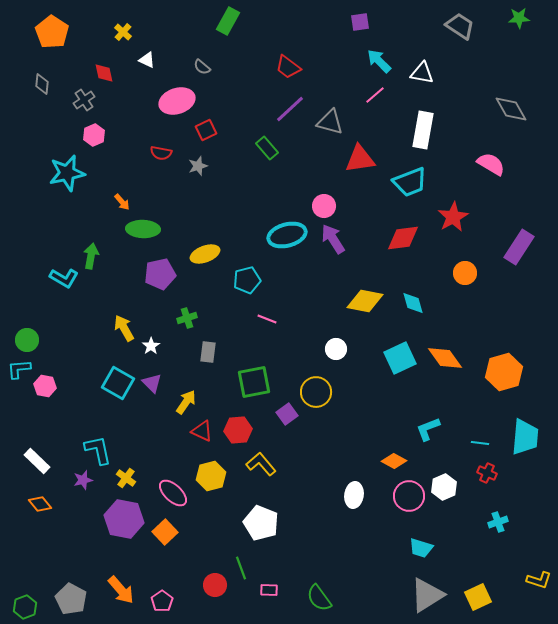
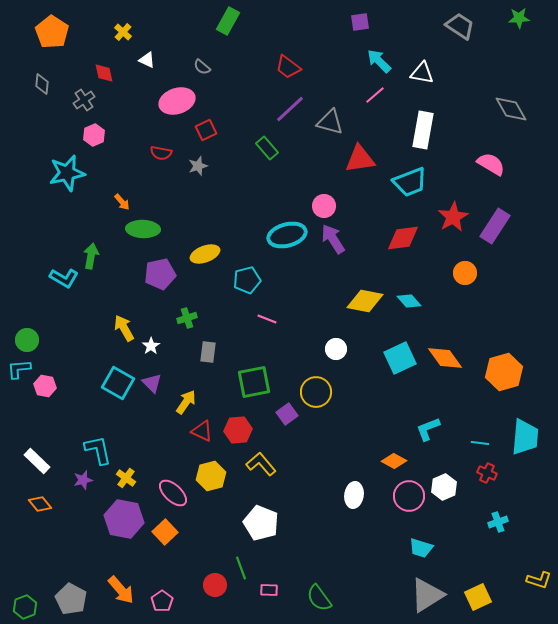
purple rectangle at (519, 247): moved 24 px left, 21 px up
cyan diamond at (413, 303): moved 4 px left, 2 px up; rotated 25 degrees counterclockwise
